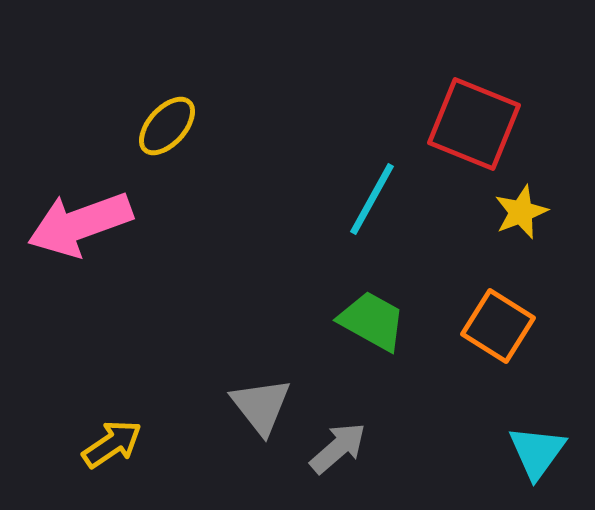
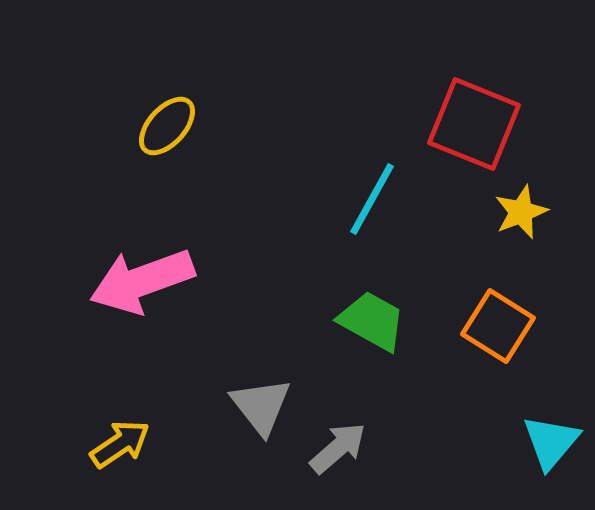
pink arrow: moved 62 px right, 57 px down
yellow arrow: moved 8 px right
cyan triangle: moved 14 px right, 10 px up; rotated 4 degrees clockwise
